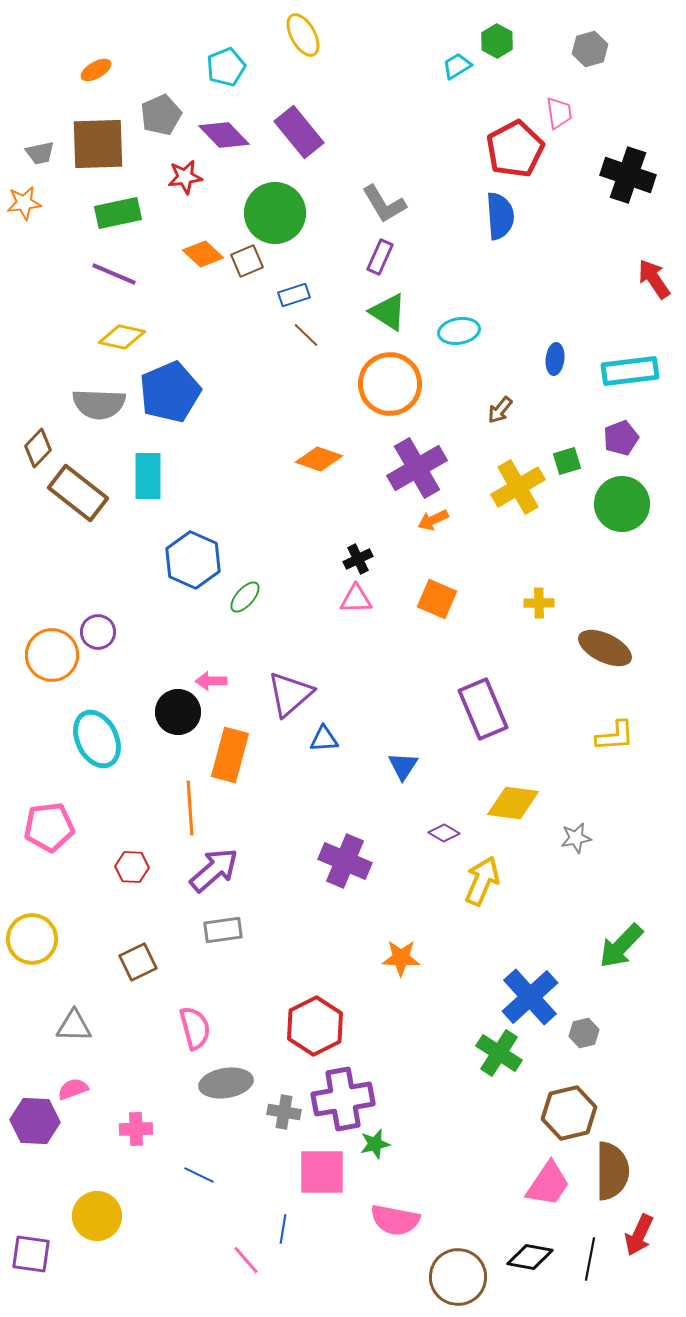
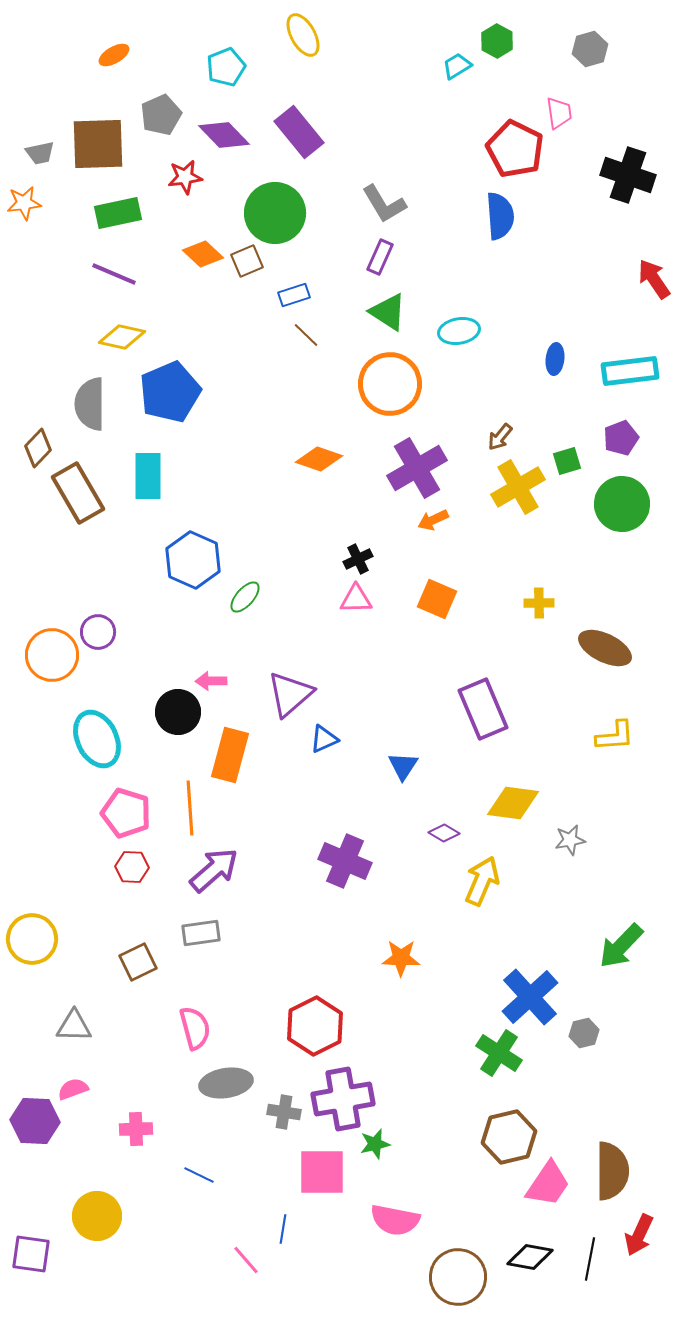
orange ellipse at (96, 70): moved 18 px right, 15 px up
red pentagon at (515, 149): rotated 18 degrees counterclockwise
gray semicircle at (99, 404): moved 9 px left; rotated 88 degrees clockwise
brown arrow at (500, 410): moved 27 px down
brown rectangle at (78, 493): rotated 22 degrees clockwise
blue triangle at (324, 739): rotated 20 degrees counterclockwise
pink pentagon at (49, 827): moved 77 px right, 14 px up; rotated 24 degrees clockwise
gray star at (576, 838): moved 6 px left, 2 px down
gray rectangle at (223, 930): moved 22 px left, 3 px down
brown hexagon at (569, 1113): moved 60 px left, 24 px down
